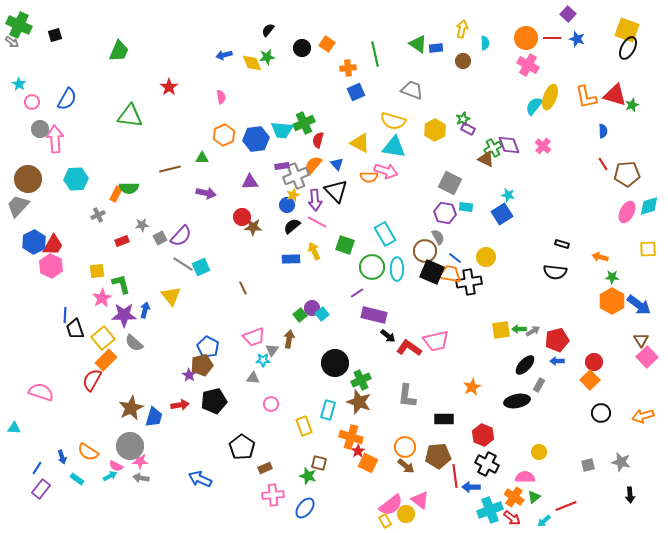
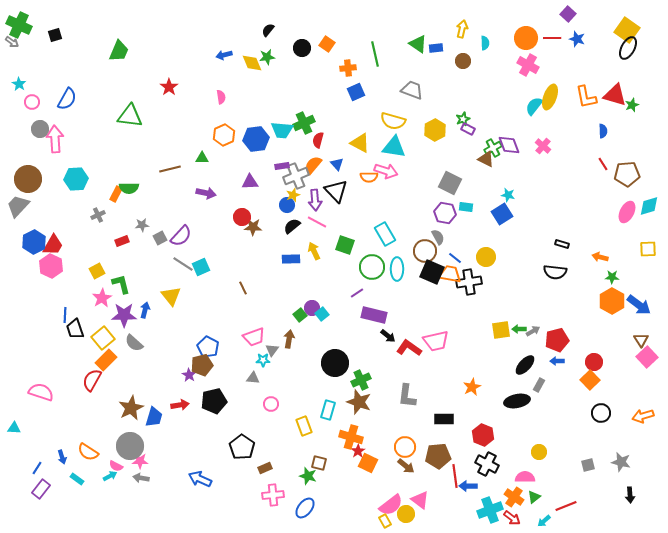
yellow square at (627, 30): rotated 15 degrees clockwise
yellow square at (97, 271): rotated 21 degrees counterclockwise
blue arrow at (471, 487): moved 3 px left, 1 px up
